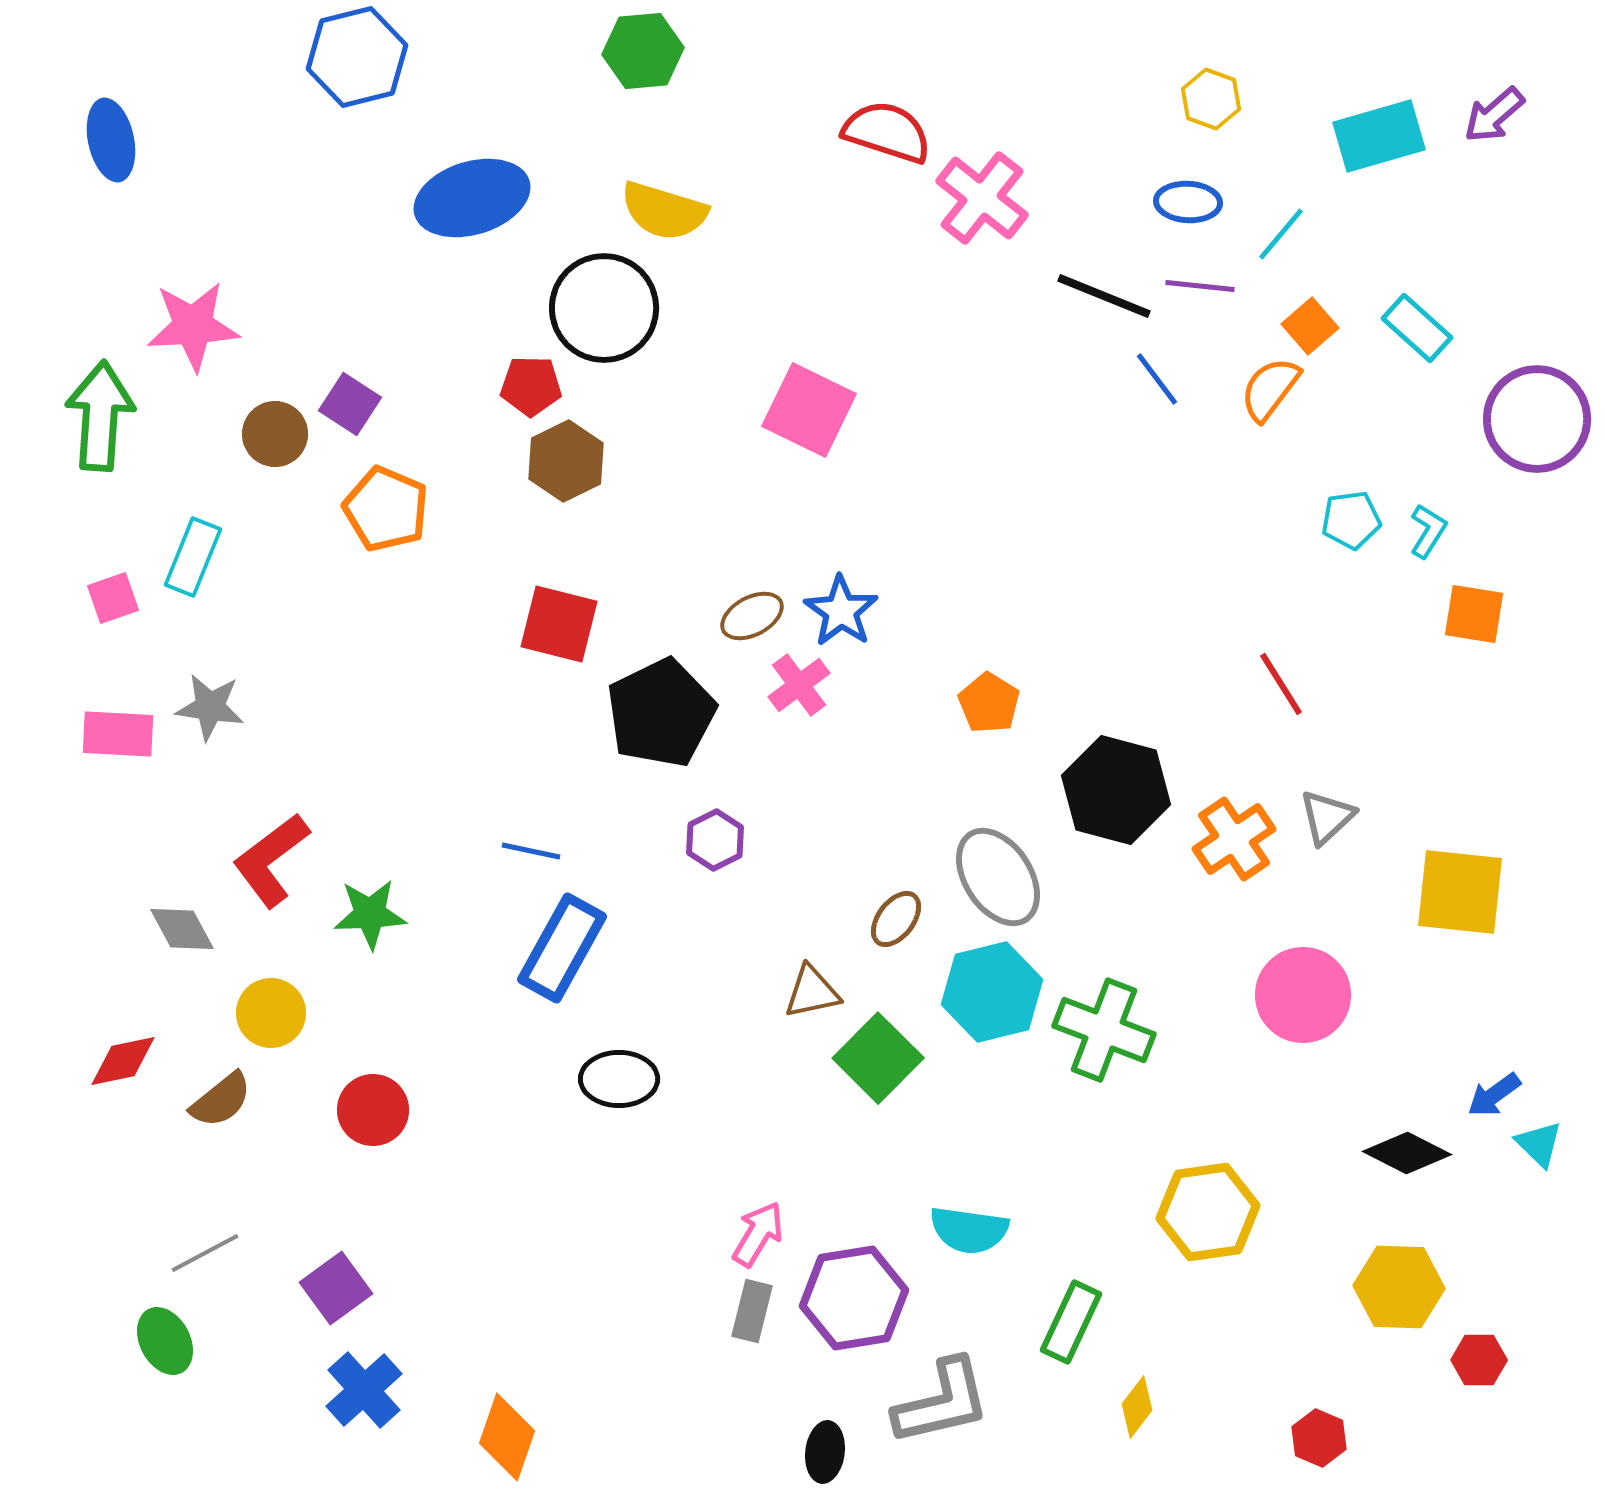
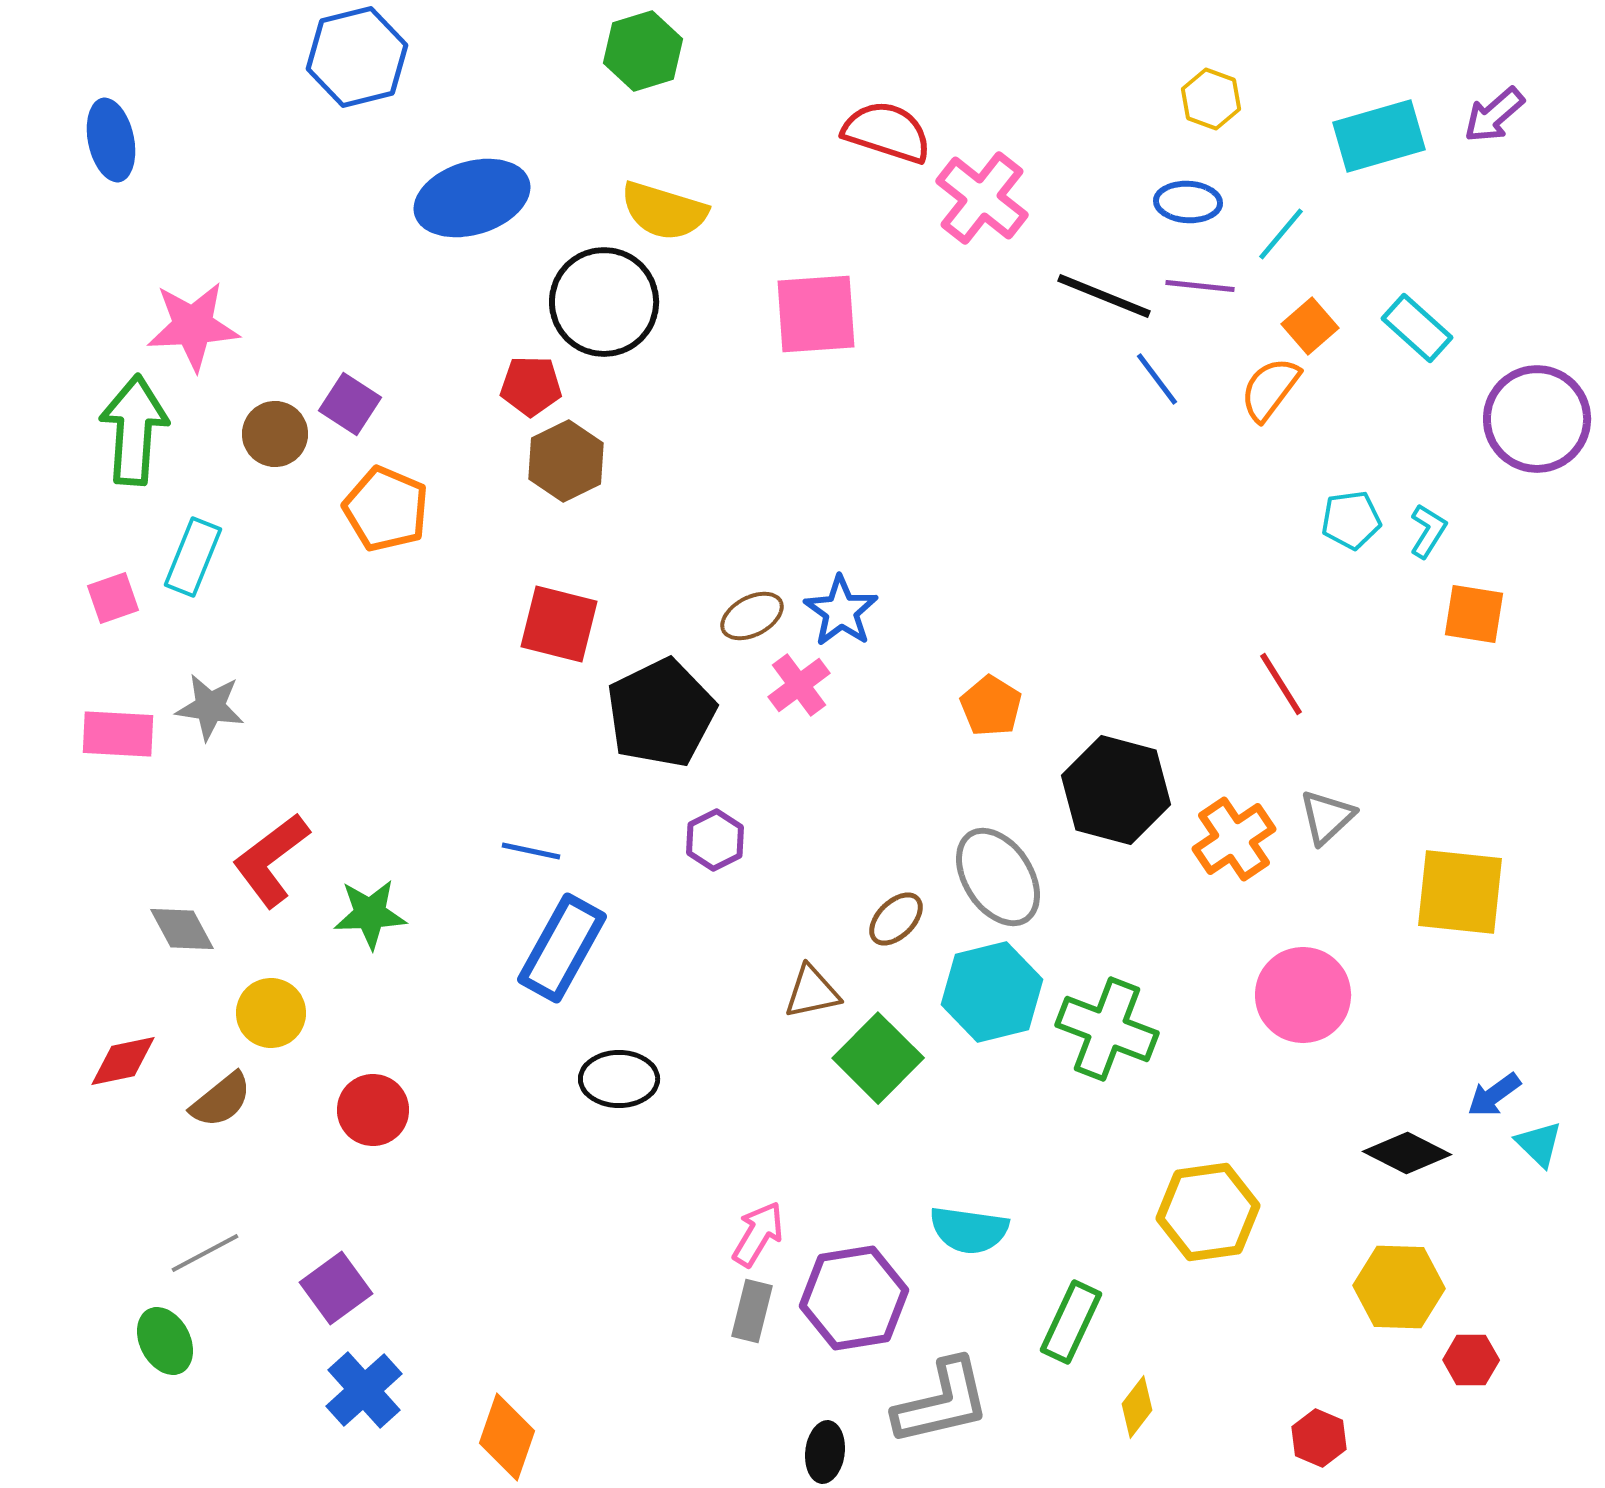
green hexagon at (643, 51): rotated 12 degrees counterclockwise
black circle at (604, 308): moved 6 px up
pink square at (809, 410): moved 7 px right, 96 px up; rotated 30 degrees counterclockwise
green arrow at (100, 416): moved 34 px right, 14 px down
orange pentagon at (989, 703): moved 2 px right, 3 px down
brown ellipse at (896, 919): rotated 8 degrees clockwise
green cross at (1104, 1030): moved 3 px right, 1 px up
red hexagon at (1479, 1360): moved 8 px left
